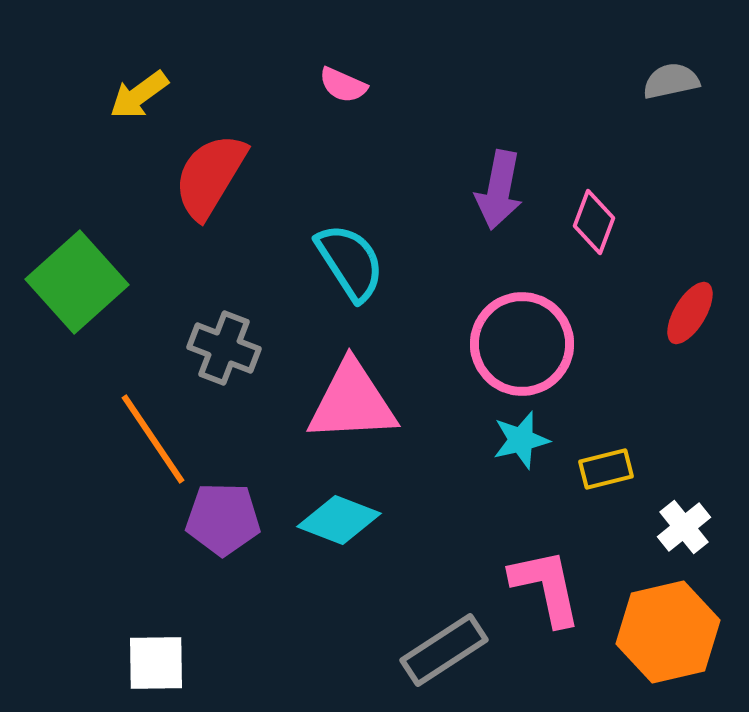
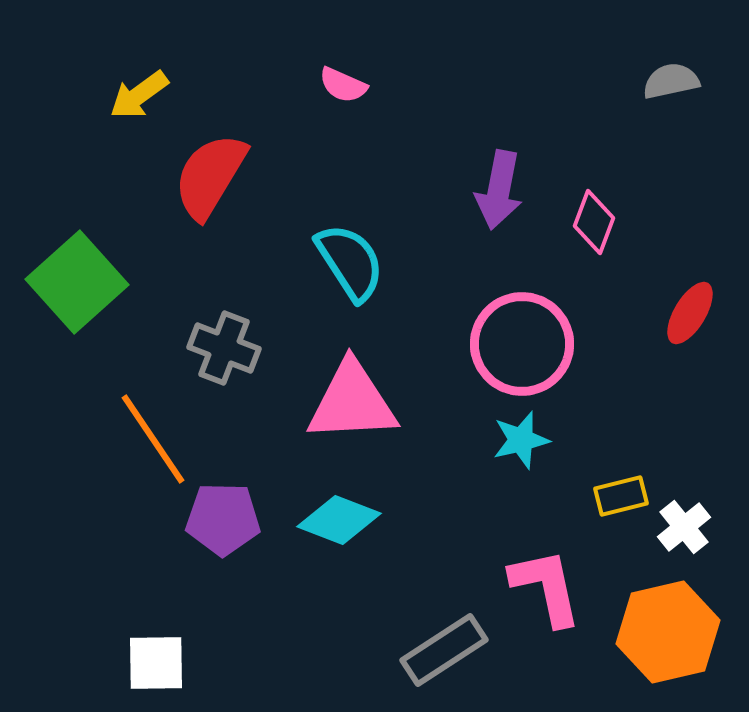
yellow rectangle: moved 15 px right, 27 px down
